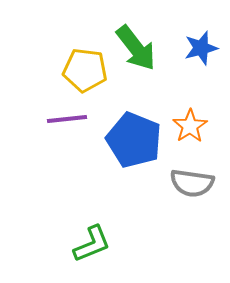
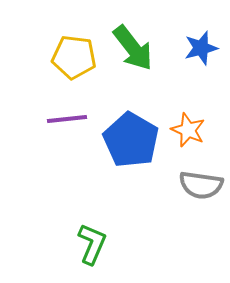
green arrow: moved 3 px left
yellow pentagon: moved 11 px left, 13 px up
orange star: moved 2 px left, 4 px down; rotated 16 degrees counterclockwise
blue pentagon: moved 3 px left; rotated 8 degrees clockwise
gray semicircle: moved 9 px right, 2 px down
green L-shape: rotated 45 degrees counterclockwise
